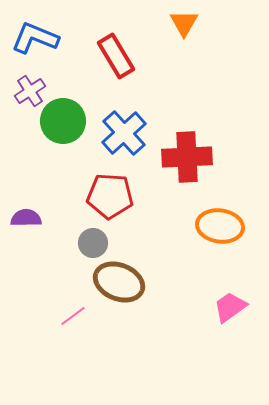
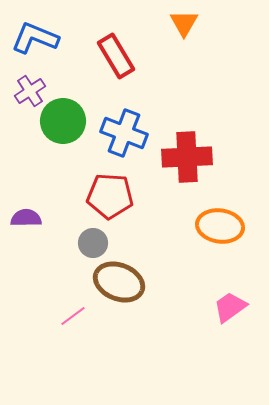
blue cross: rotated 27 degrees counterclockwise
